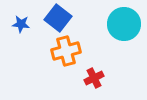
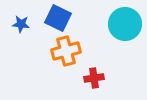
blue square: rotated 12 degrees counterclockwise
cyan circle: moved 1 px right
red cross: rotated 18 degrees clockwise
